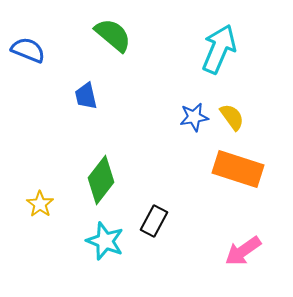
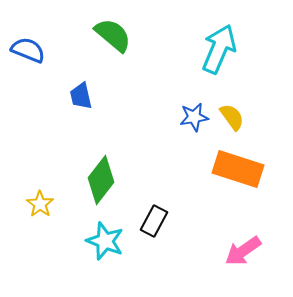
blue trapezoid: moved 5 px left
